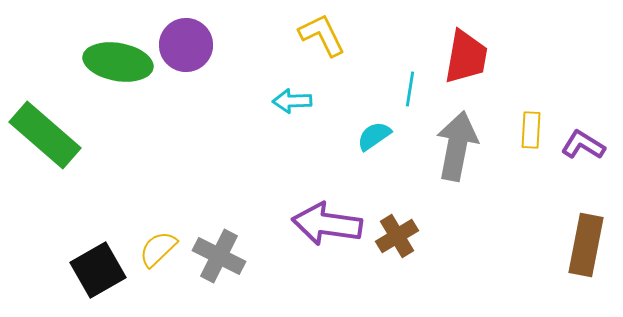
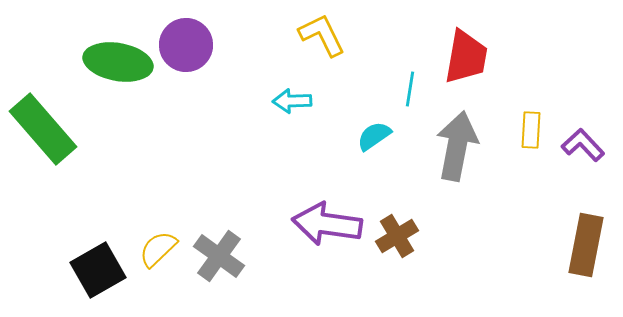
green rectangle: moved 2 px left, 6 px up; rotated 8 degrees clockwise
purple L-shape: rotated 15 degrees clockwise
gray cross: rotated 9 degrees clockwise
